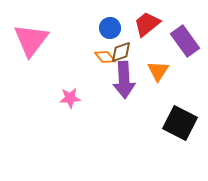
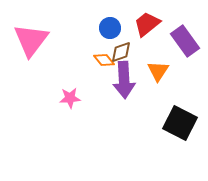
orange diamond: moved 1 px left, 3 px down
